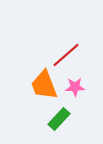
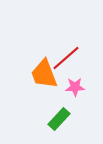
red line: moved 3 px down
orange trapezoid: moved 11 px up
